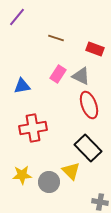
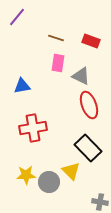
red rectangle: moved 4 px left, 8 px up
pink rectangle: moved 11 px up; rotated 24 degrees counterclockwise
yellow star: moved 4 px right
